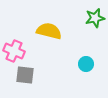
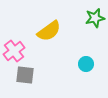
yellow semicircle: rotated 130 degrees clockwise
pink cross: rotated 30 degrees clockwise
